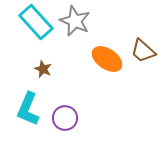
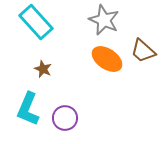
gray star: moved 29 px right, 1 px up
